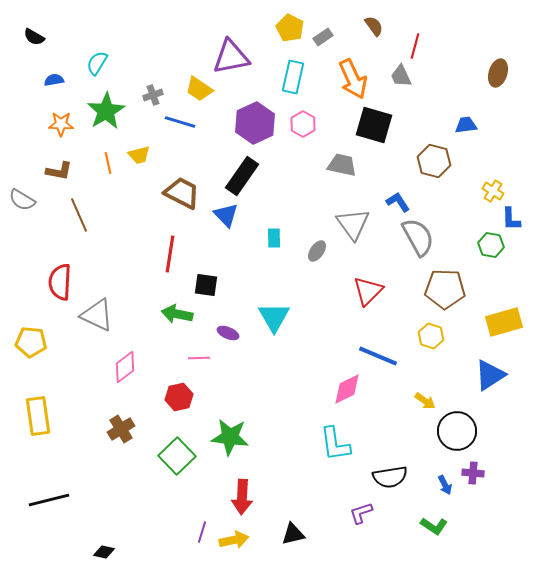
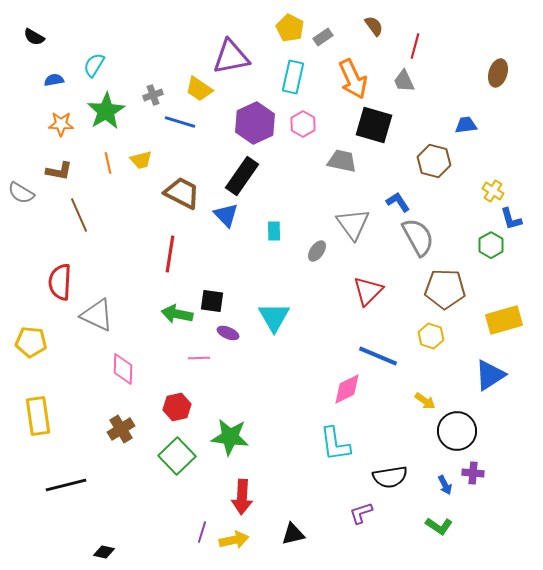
cyan semicircle at (97, 63): moved 3 px left, 2 px down
gray trapezoid at (401, 76): moved 3 px right, 5 px down
yellow trapezoid at (139, 155): moved 2 px right, 5 px down
gray trapezoid at (342, 165): moved 4 px up
gray semicircle at (22, 200): moved 1 px left, 7 px up
blue L-shape at (511, 219): rotated 15 degrees counterclockwise
cyan rectangle at (274, 238): moved 7 px up
green hexagon at (491, 245): rotated 20 degrees clockwise
black square at (206, 285): moved 6 px right, 16 px down
yellow rectangle at (504, 322): moved 2 px up
pink diamond at (125, 367): moved 2 px left, 2 px down; rotated 52 degrees counterclockwise
red hexagon at (179, 397): moved 2 px left, 10 px down
black line at (49, 500): moved 17 px right, 15 px up
green L-shape at (434, 526): moved 5 px right
